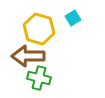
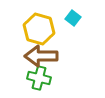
cyan square: rotated 21 degrees counterclockwise
brown arrow: moved 13 px right
